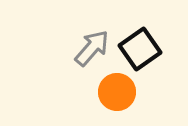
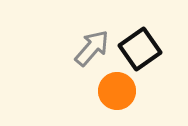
orange circle: moved 1 px up
